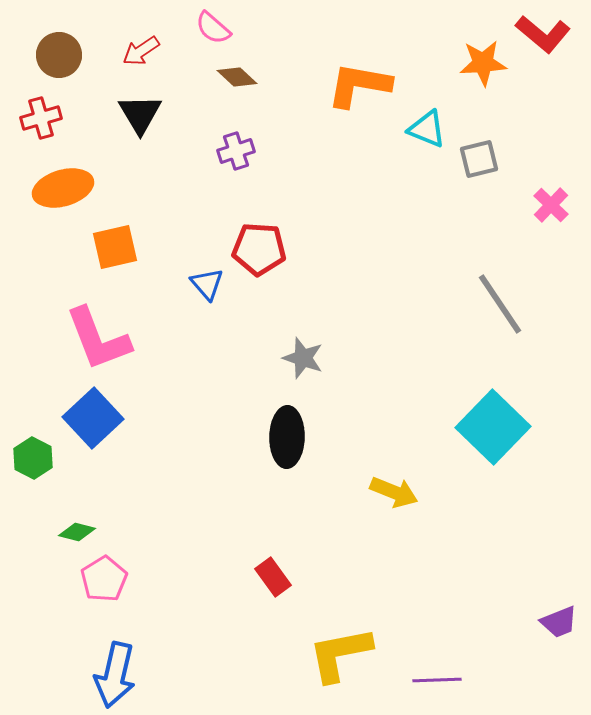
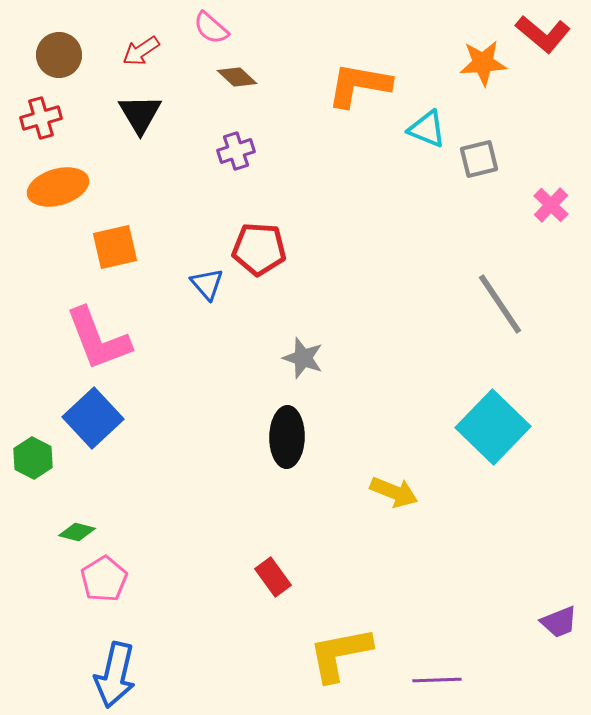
pink semicircle: moved 2 px left
orange ellipse: moved 5 px left, 1 px up
